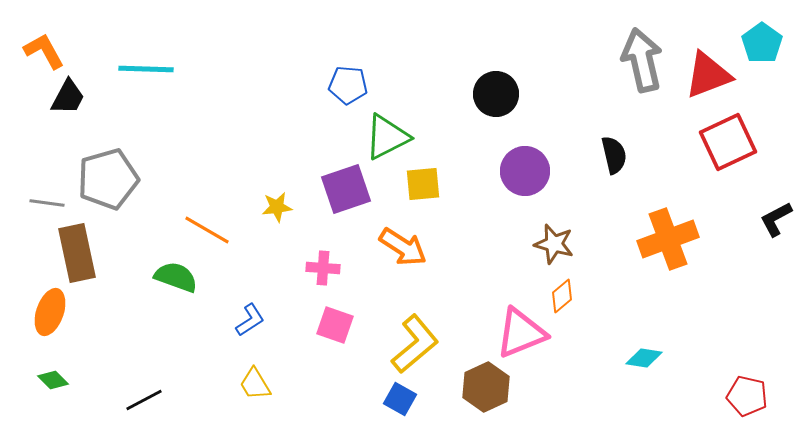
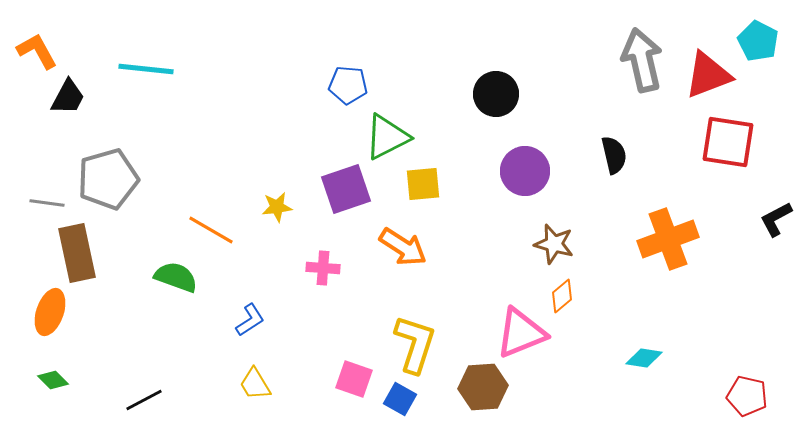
cyan pentagon: moved 4 px left, 2 px up; rotated 9 degrees counterclockwise
orange L-shape: moved 7 px left
cyan line: rotated 4 degrees clockwise
red square: rotated 34 degrees clockwise
orange line: moved 4 px right
pink square: moved 19 px right, 54 px down
yellow L-shape: rotated 32 degrees counterclockwise
brown hexagon: moved 3 px left; rotated 21 degrees clockwise
